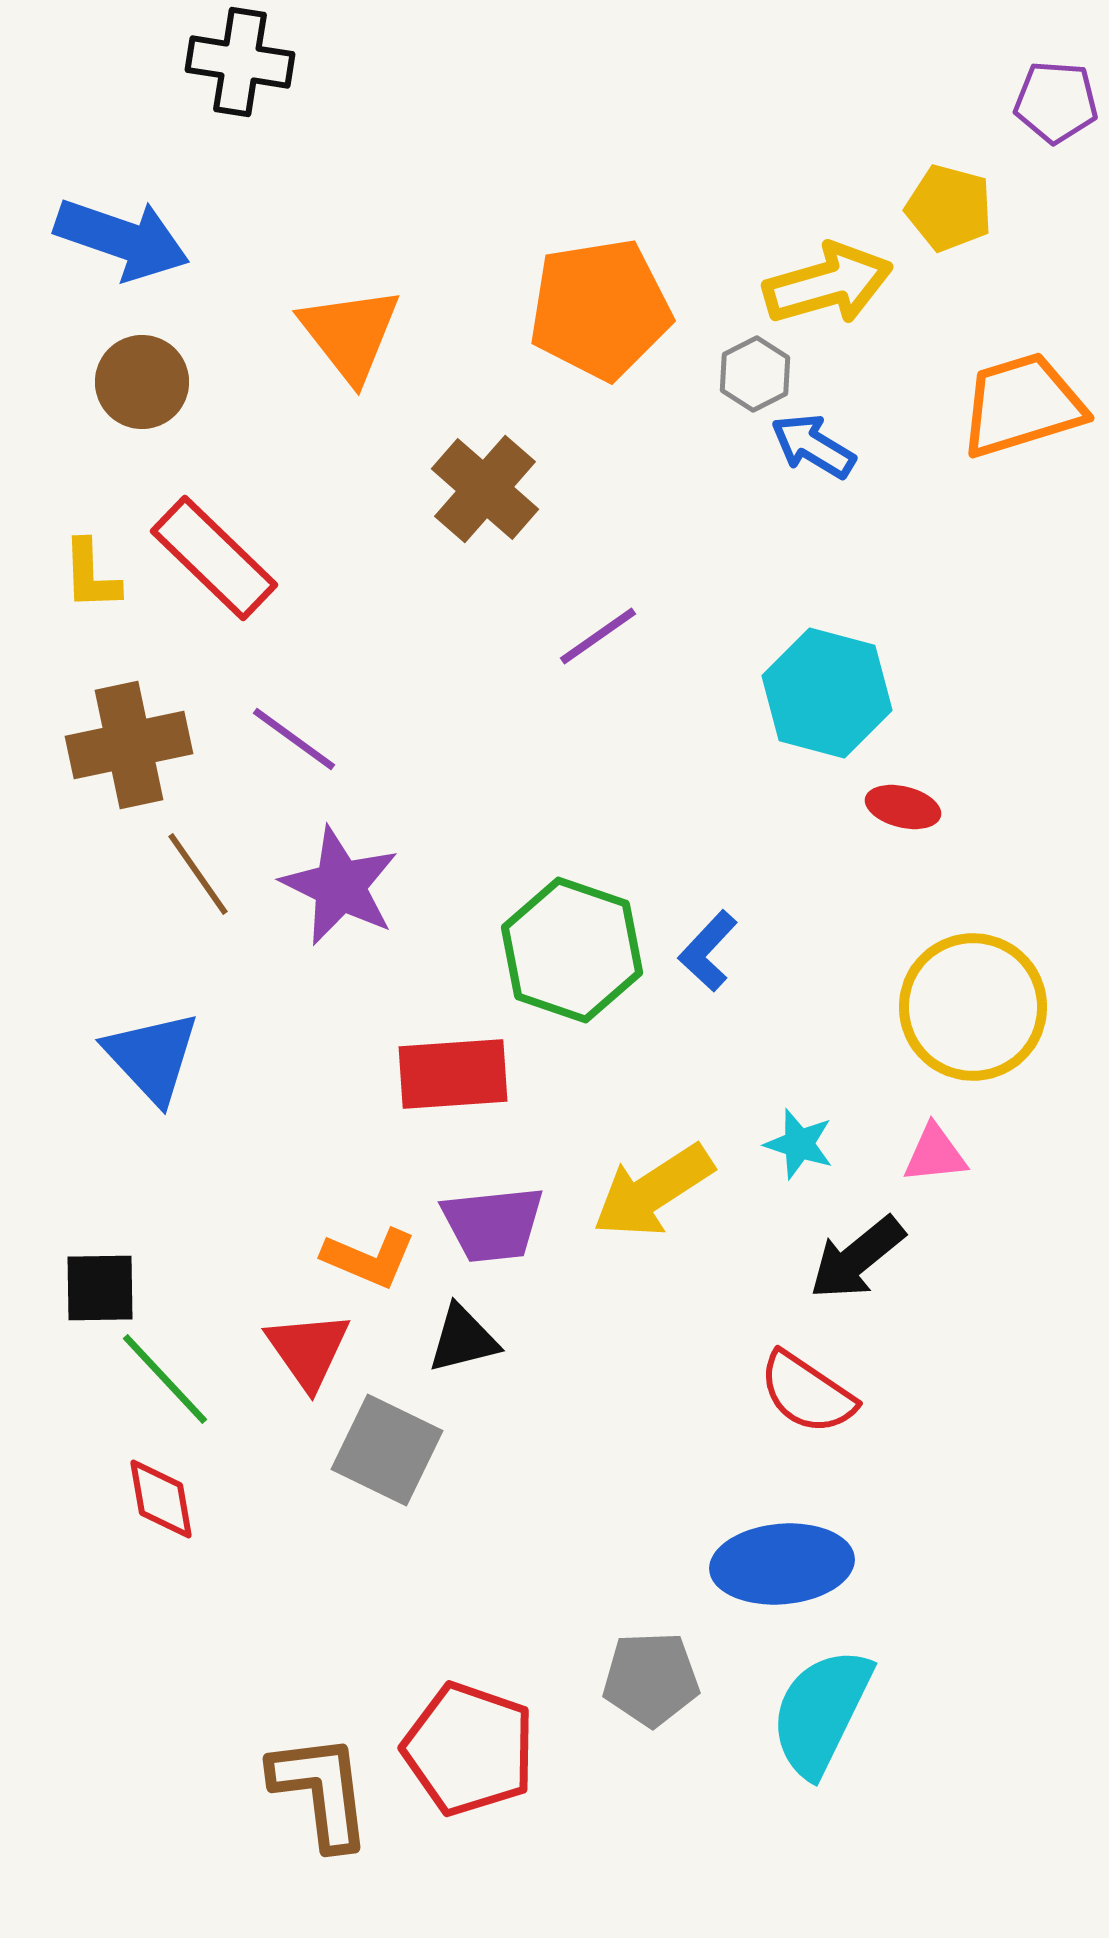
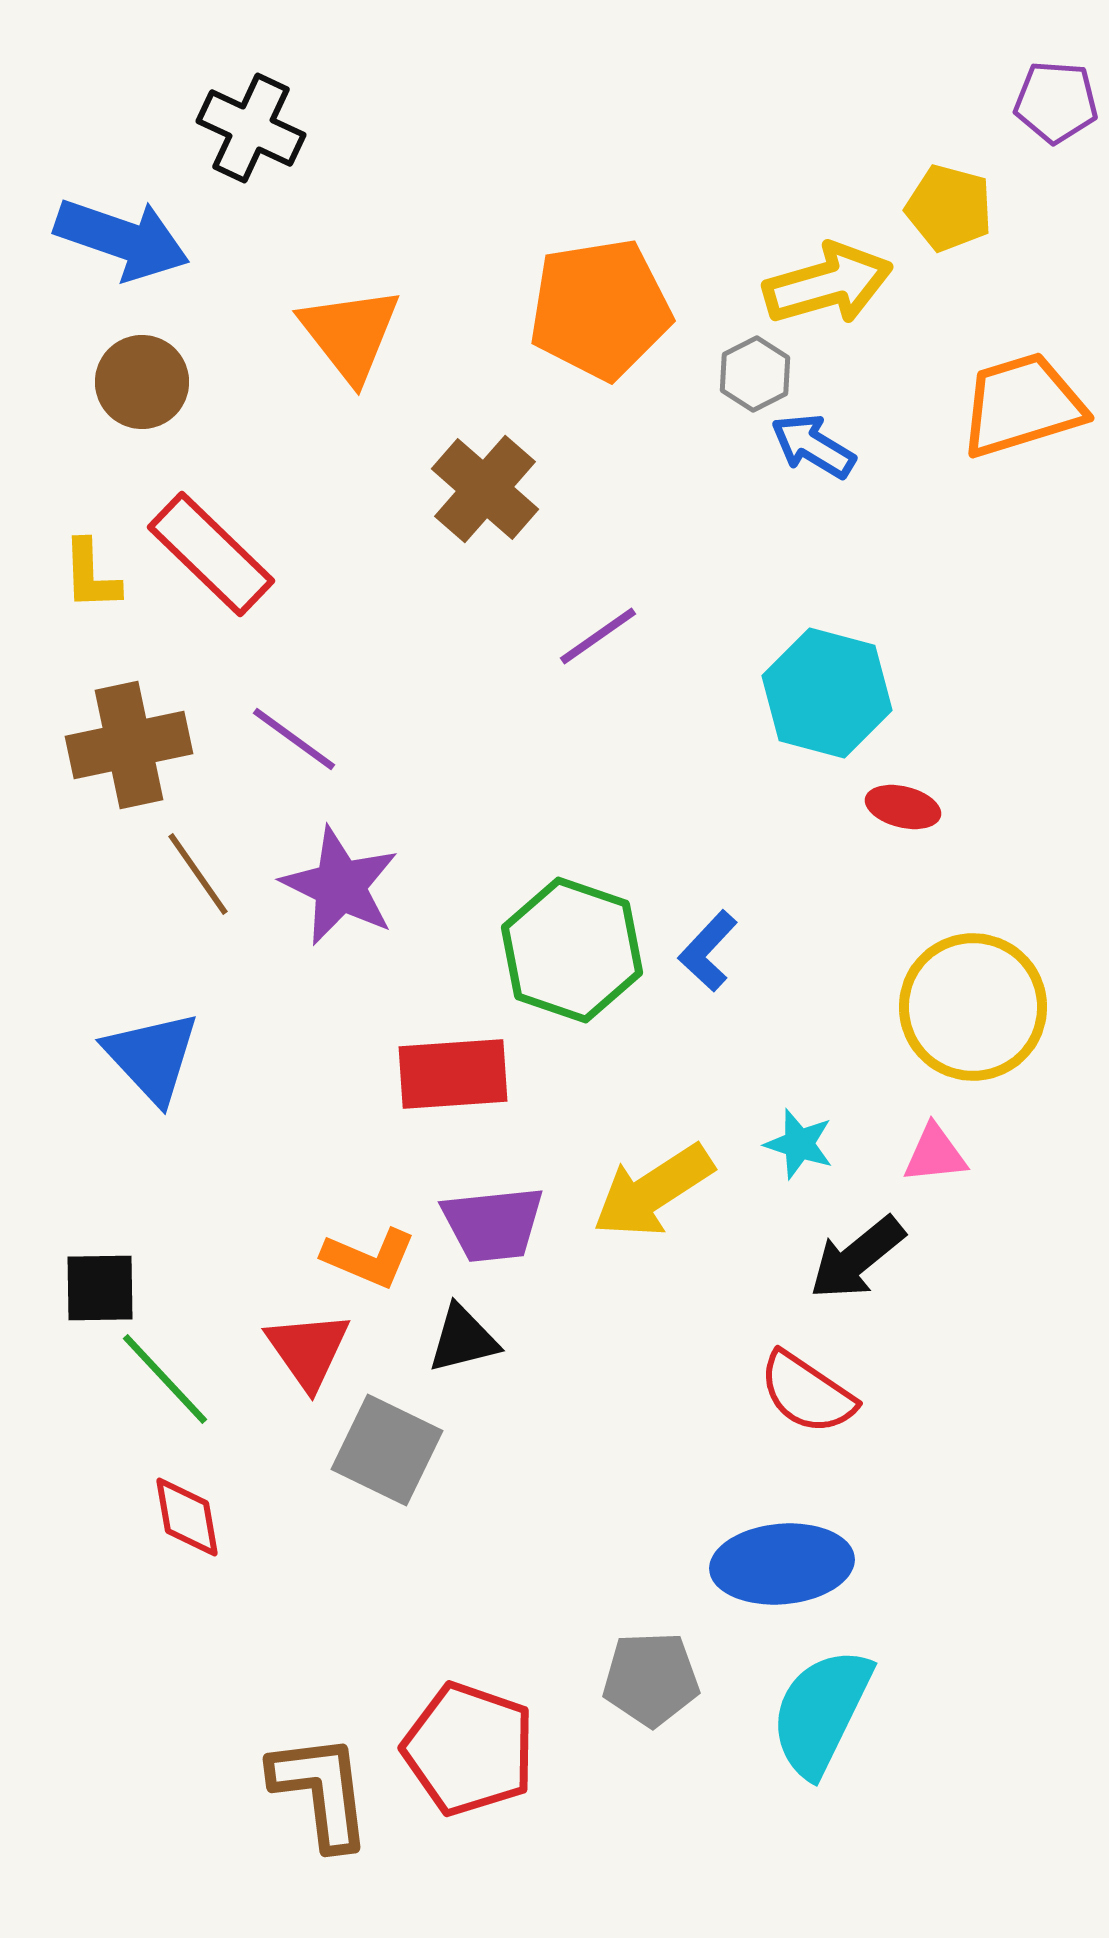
black cross at (240, 62): moved 11 px right, 66 px down; rotated 16 degrees clockwise
red rectangle at (214, 558): moved 3 px left, 4 px up
red diamond at (161, 1499): moved 26 px right, 18 px down
